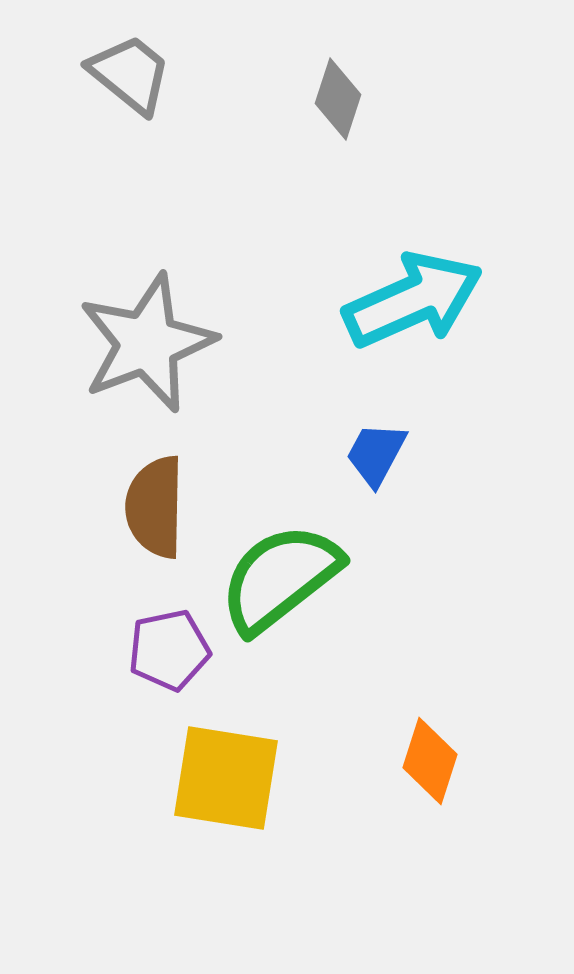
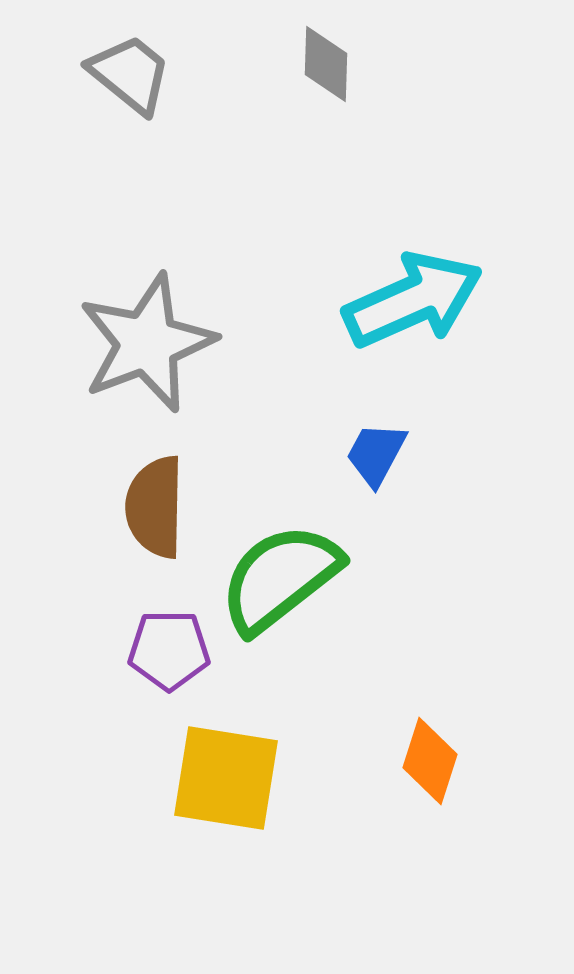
gray diamond: moved 12 px left, 35 px up; rotated 16 degrees counterclockwise
purple pentagon: rotated 12 degrees clockwise
